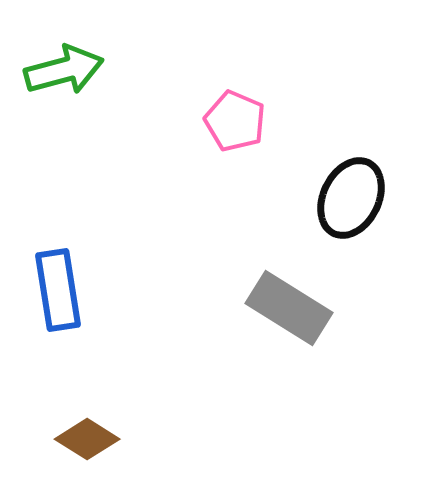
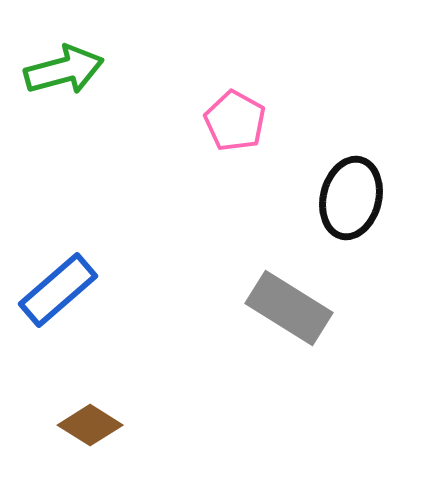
pink pentagon: rotated 6 degrees clockwise
black ellipse: rotated 12 degrees counterclockwise
blue rectangle: rotated 58 degrees clockwise
brown diamond: moved 3 px right, 14 px up
